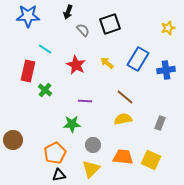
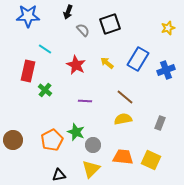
blue cross: rotated 12 degrees counterclockwise
green star: moved 4 px right, 8 px down; rotated 24 degrees clockwise
orange pentagon: moved 3 px left, 13 px up
